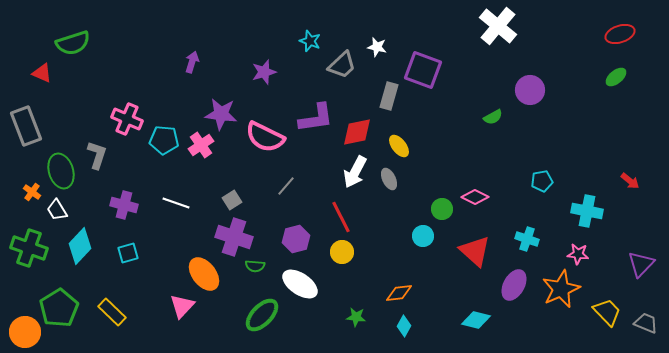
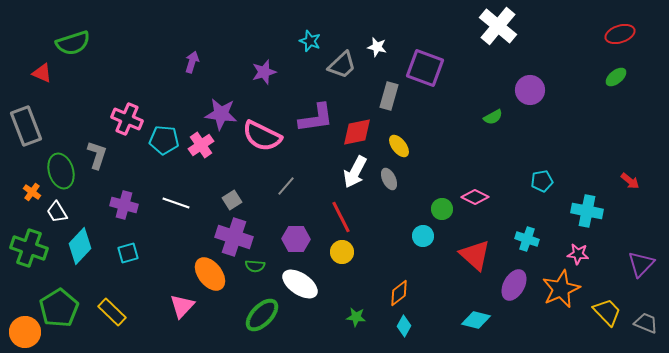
purple square at (423, 70): moved 2 px right, 2 px up
pink semicircle at (265, 137): moved 3 px left, 1 px up
white trapezoid at (57, 210): moved 2 px down
purple hexagon at (296, 239): rotated 16 degrees clockwise
red triangle at (475, 251): moved 4 px down
orange ellipse at (204, 274): moved 6 px right
orange diamond at (399, 293): rotated 32 degrees counterclockwise
